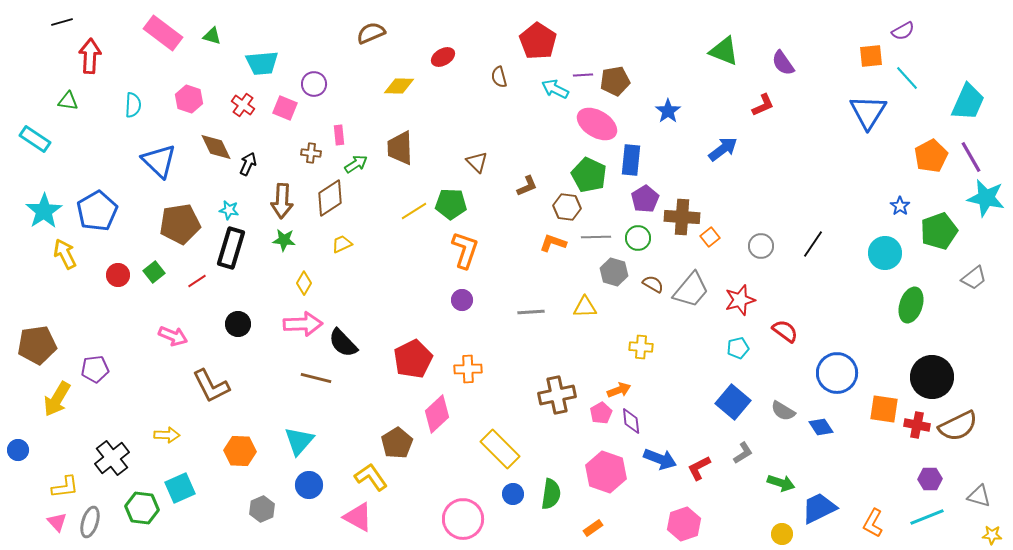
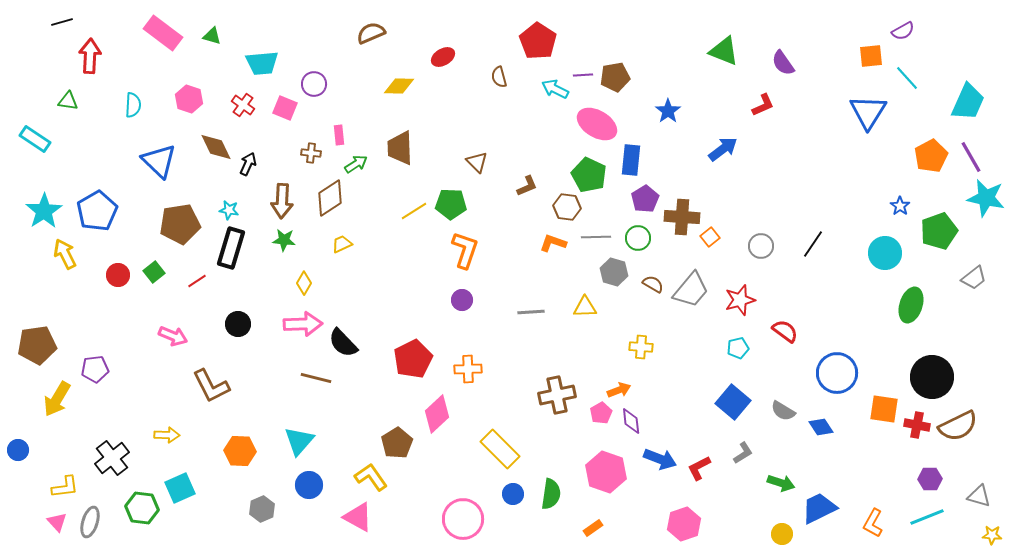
brown pentagon at (615, 81): moved 4 px up
